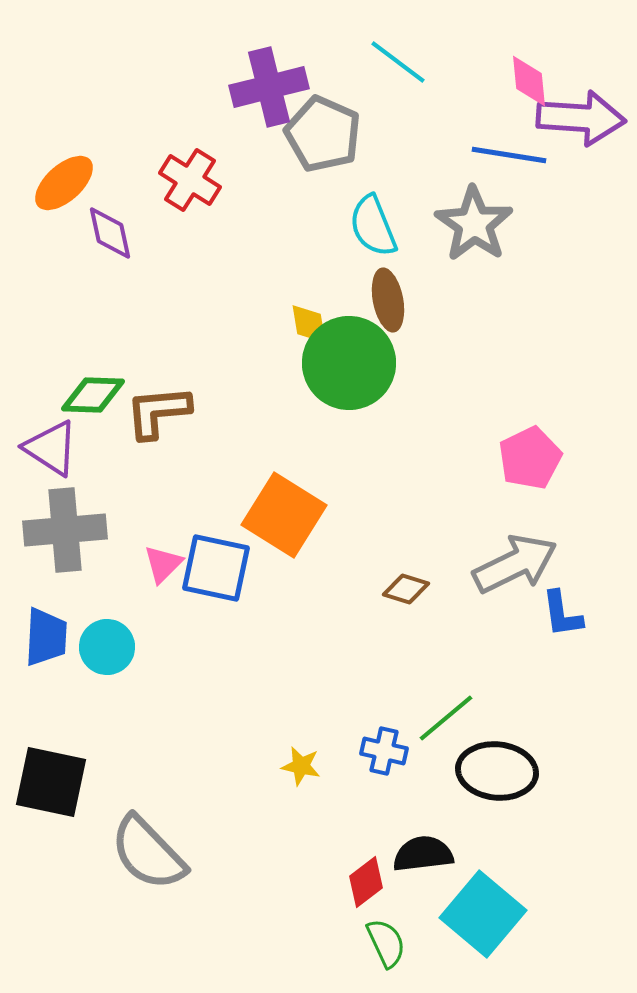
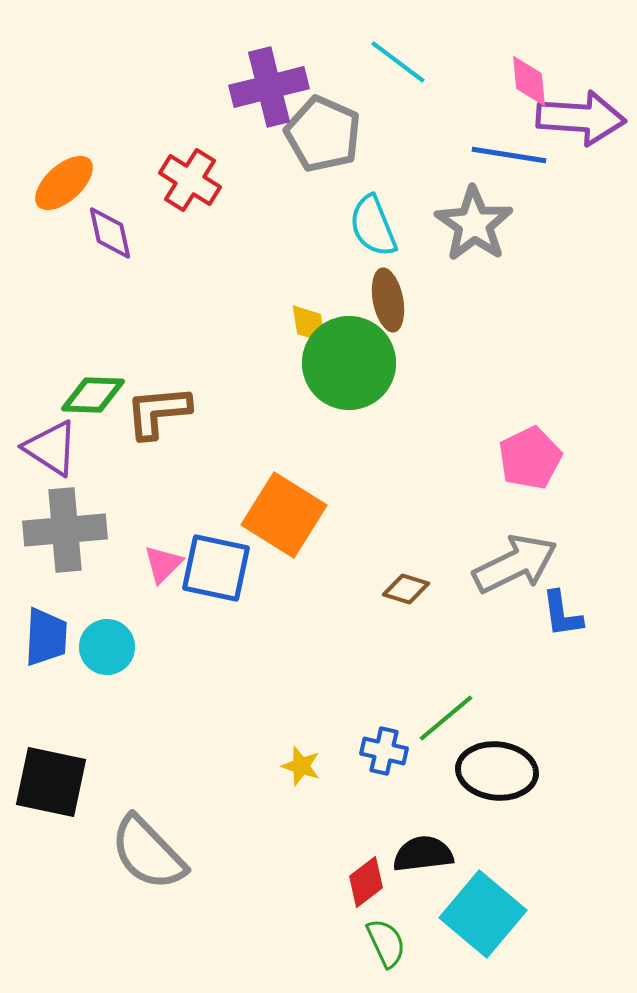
yellow star: rotated 6 degrees clockwise
